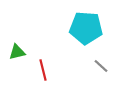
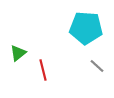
green triangle: moved 1 px right, 1 px down; rotated 24 degrees counterclockwise
gray line: moved 4 px left
